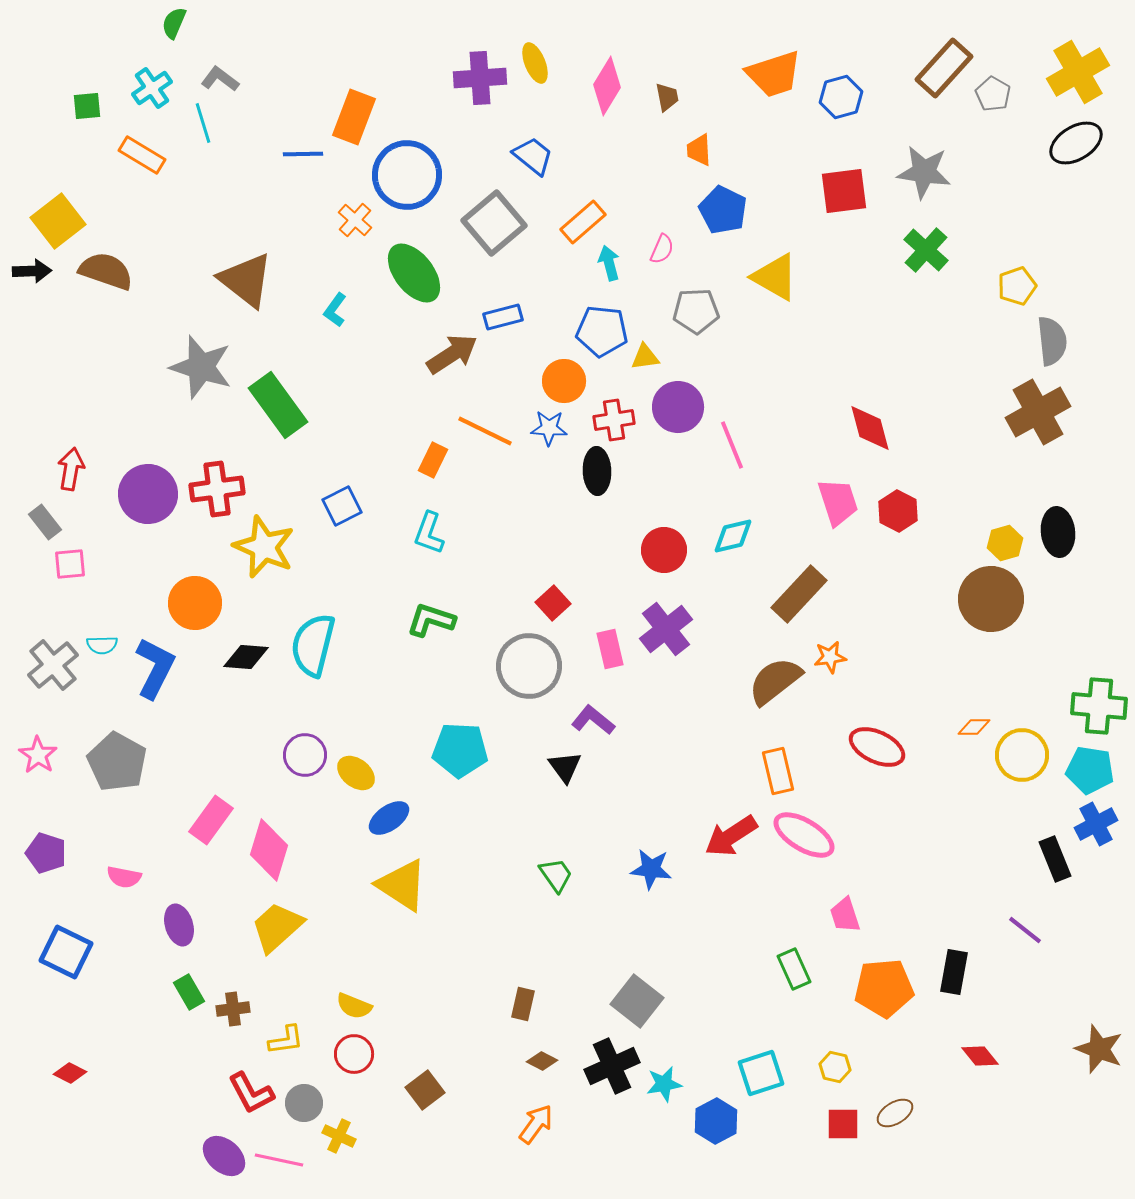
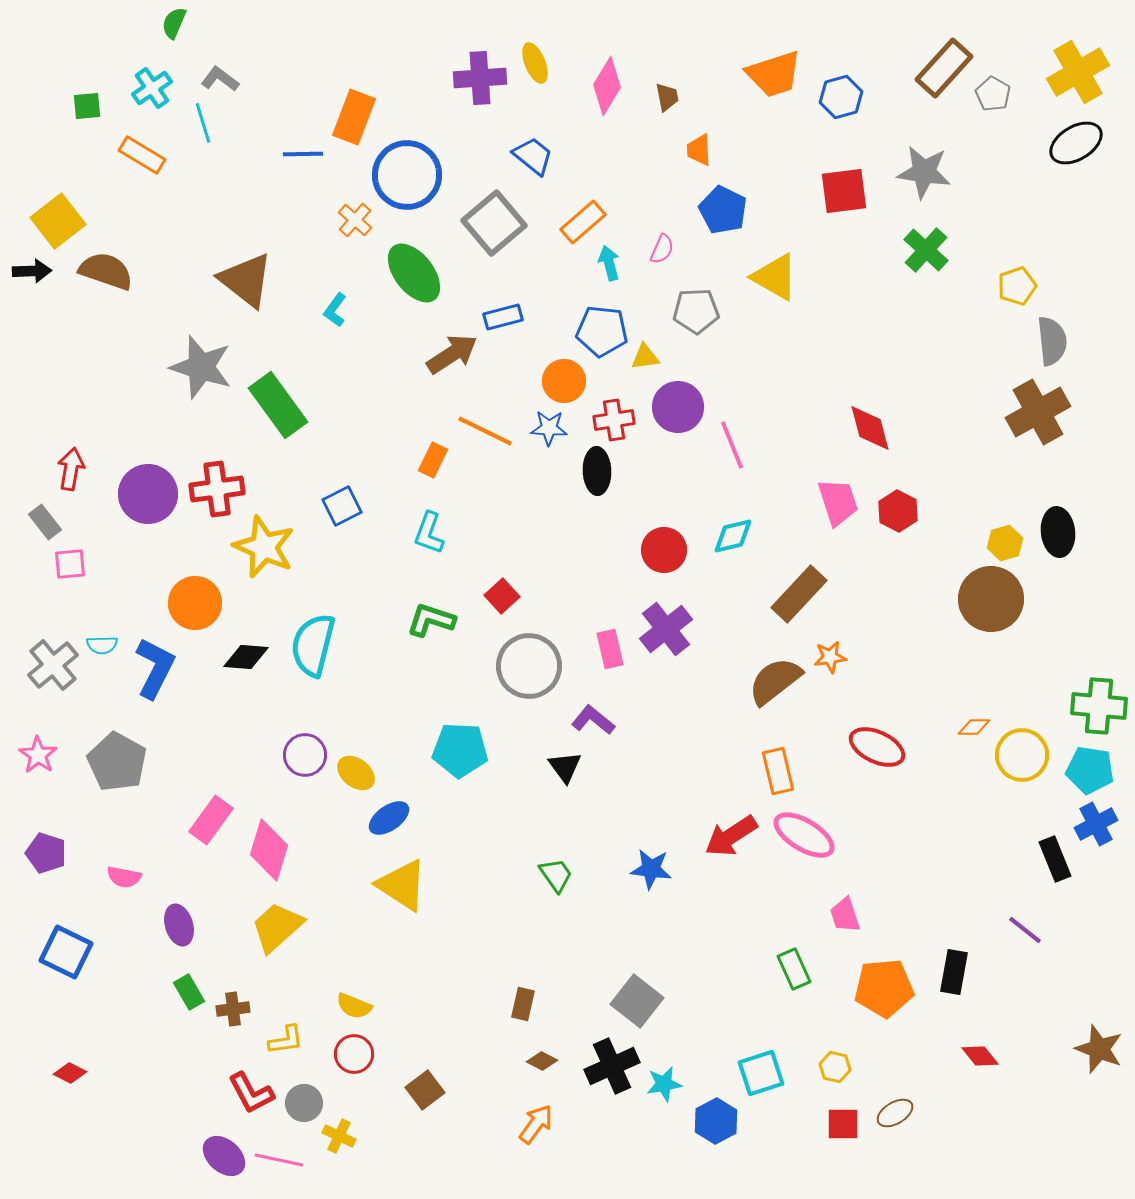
red square at (553, 603): moved 51 px left, 7 px up
